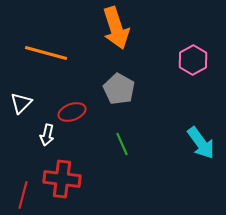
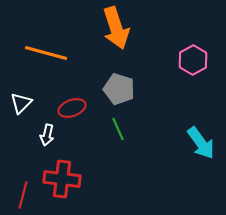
gray pentagon: rotated 12 degrees counterclockwise
red ellipse: moved 4 px up
green line: moved 4 px left, 15 px up
